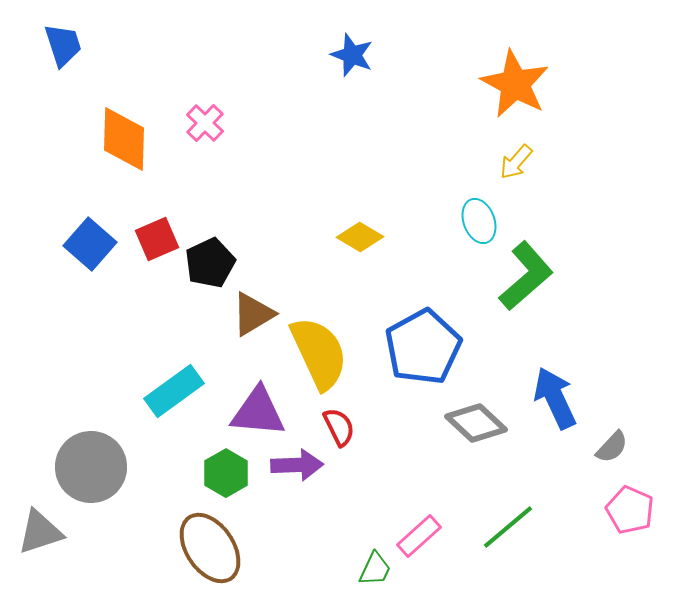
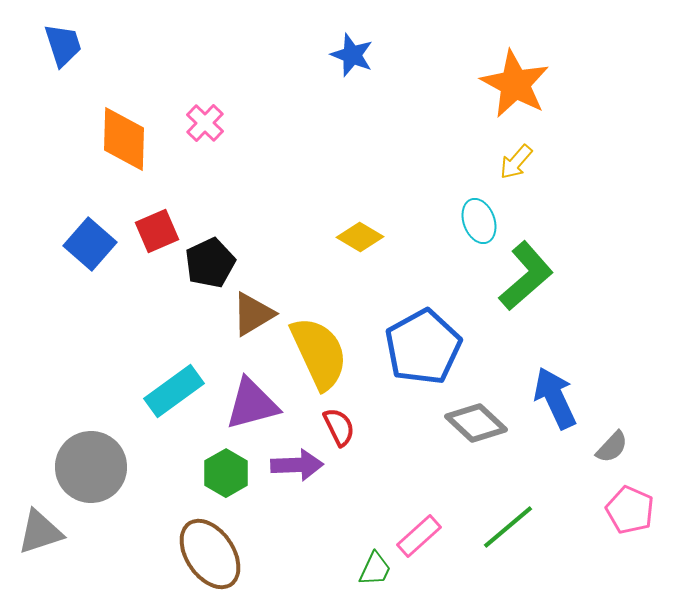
red square: moved 8 px up
purple triangle: moved 6 px left, 8 px up; rotated 20 degrees counterclockwise
brown ellipse: moved 6 px down
